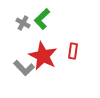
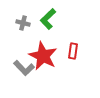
green L-shape: moved 6 px right
gray cross: rotated 16 degrees counterclockwise
